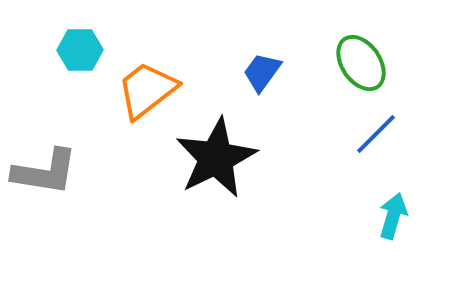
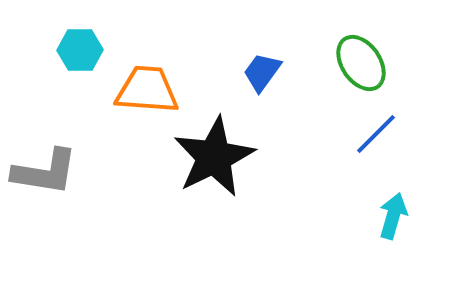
orange trapezoid: rotated 42 degrees clockwise
black star: moved 2 px left, 1 px up
